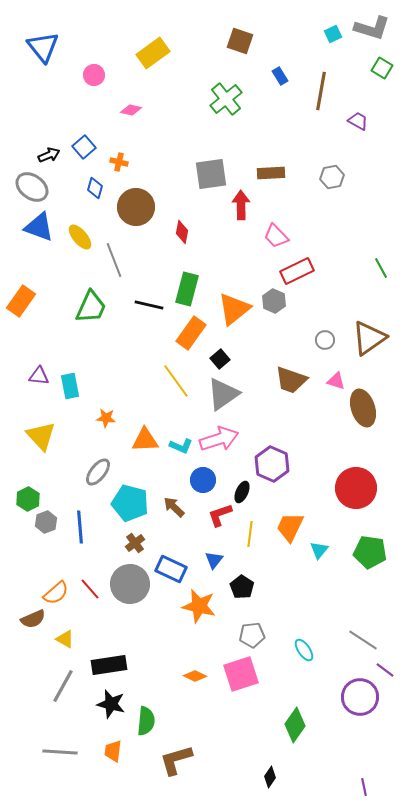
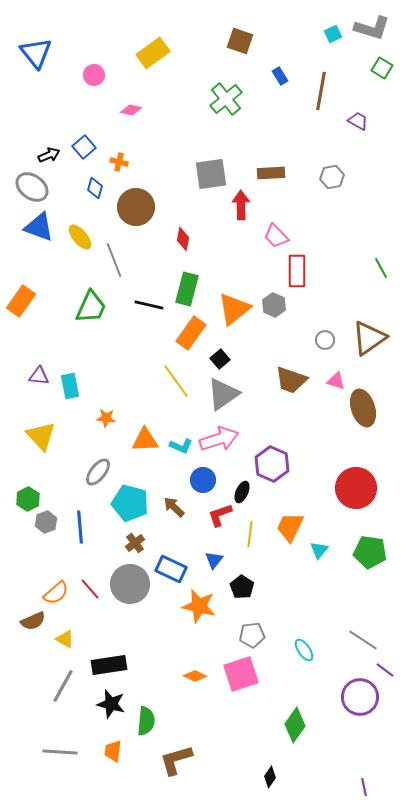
blue triangle at (43, 47): moved 7 px left, 6 px down
red diamond at (182, 232): moved 1 px right, 7 px down
red rectangle at (297, 271): rotated 64 degrees counterclockwise
gray hexagon at (274, 301): moved 4 px down
brown semicircle at (33, 619): moved 2 px down
